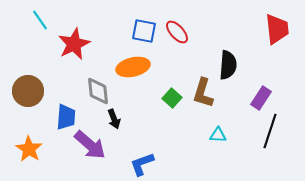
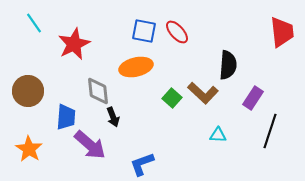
cyan line: moved 6 px left, 3 px down
red trapezoid: moved 5 px right, 3 px down
orange ellipse: moved 3 px right
brown L-shape: rotated 64 degrees counterclockwise
purple rectangle: moved 8 px left
black arrow: moved 1 px left, 2 px up
